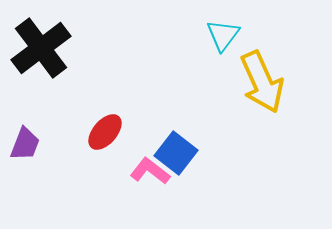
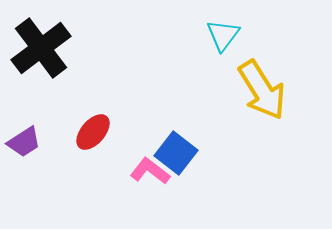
yellow arrow: moved 8 px down; rotated 8 degrees counterclockwise
red ellipse: moved 12 px left
purple trapezoid: moved 1 px left, 2 px up; rotated 36 degrees clockwise
